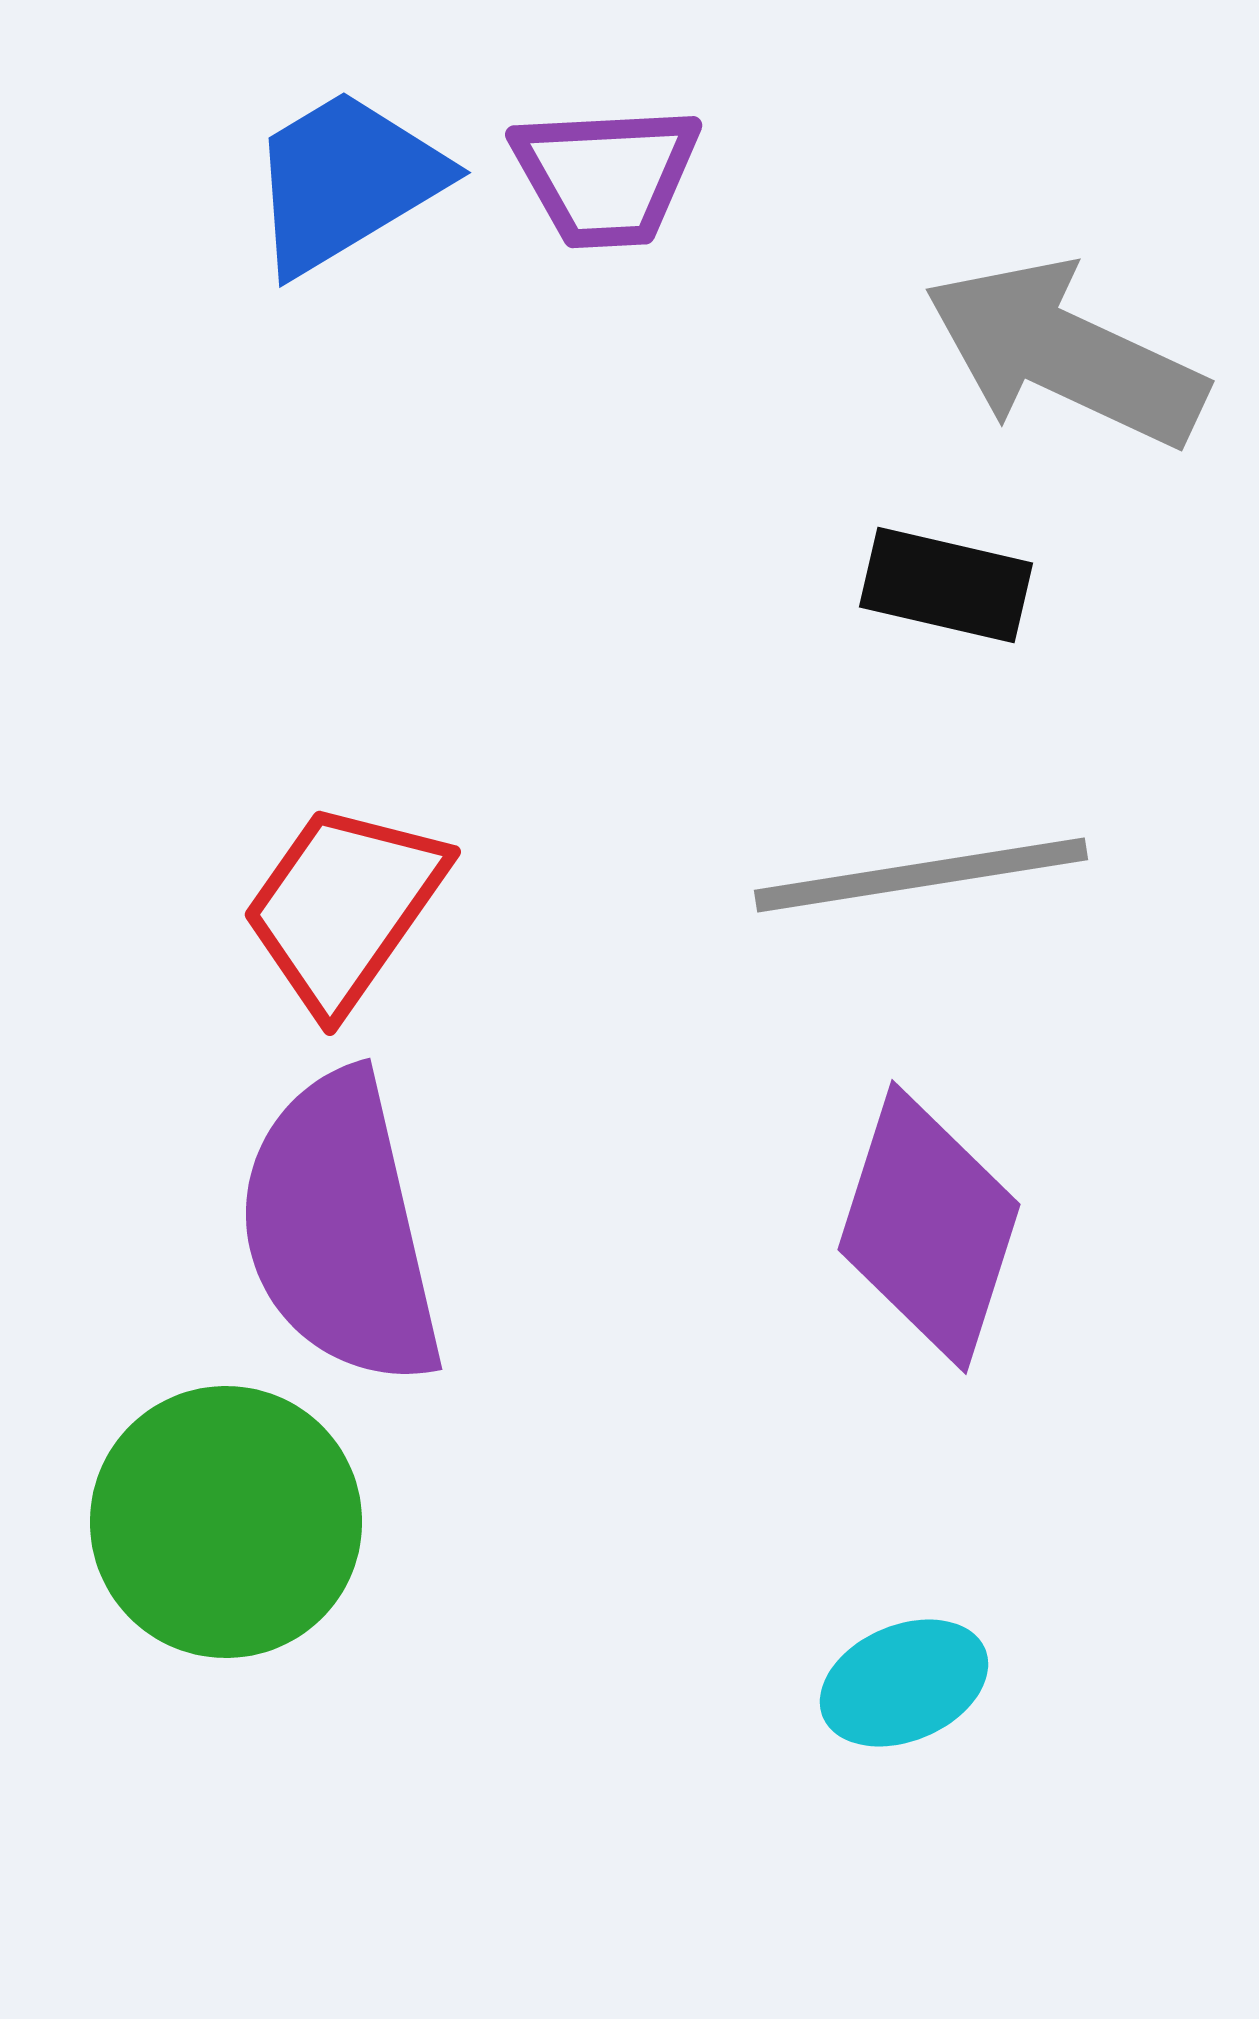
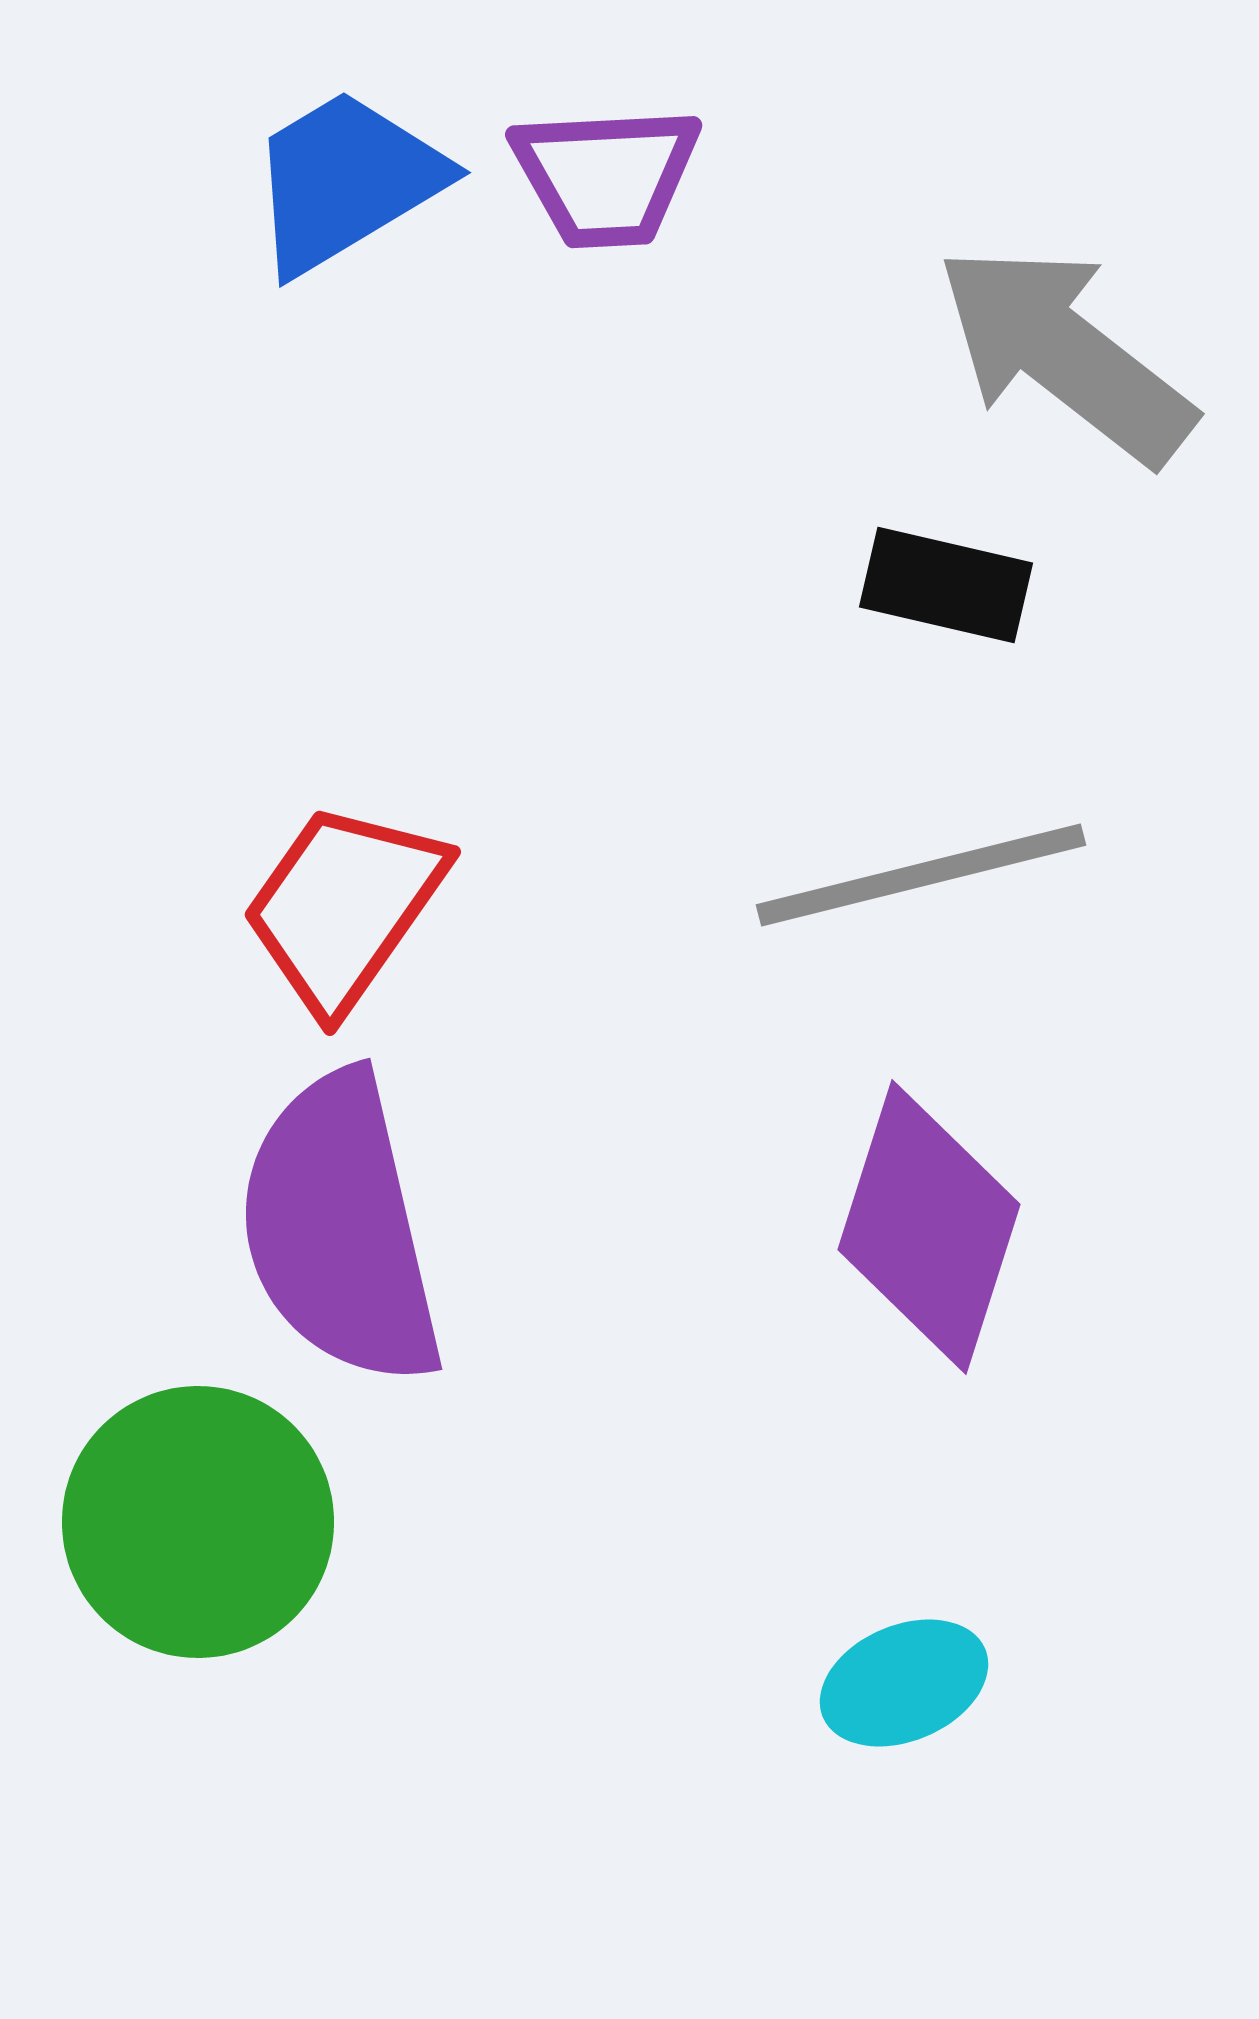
gray arrow: rotated 13 degrees clockwise
gray line: rotated 5 degrees counterclockwise
green circle: moved 28 px left
